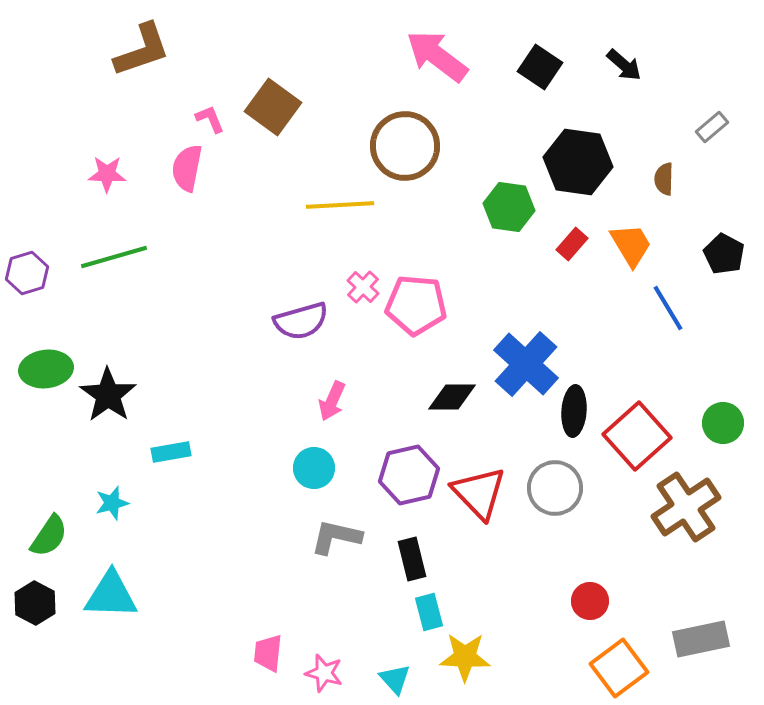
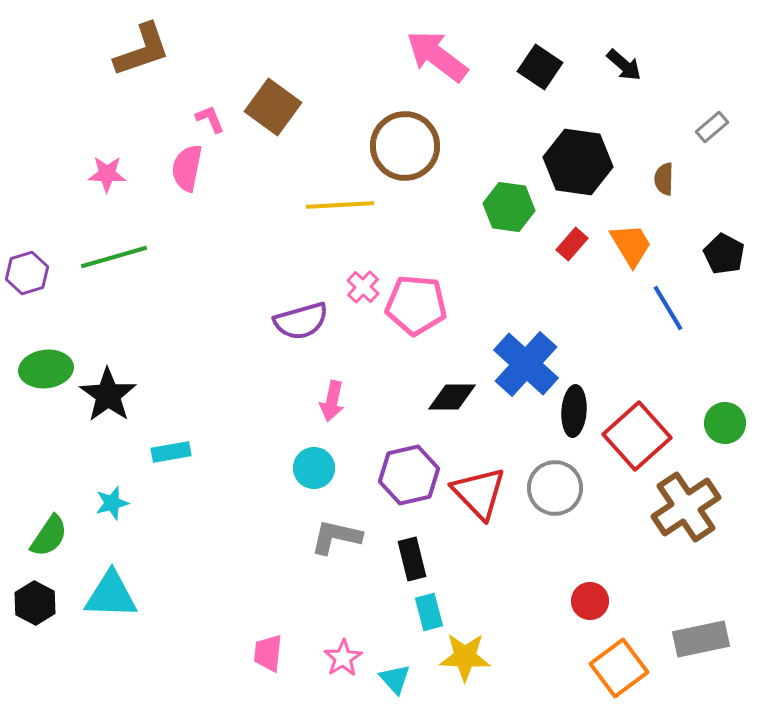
pink arrow at (332, 401): rotated 12 degrees counterclockwise
green circle at (723, 423): moved 2 px right
pink star at (324, 673): moved 19 px right, 15 px up; rotated 24 degrees clockwise
